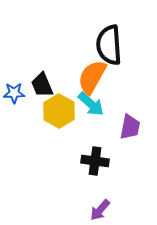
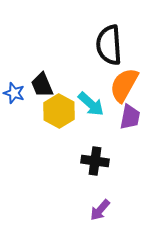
orange semicircle: moved 32 px right, 8 px down
blue star: rotated 20 degrees clockwise
purple trapezoid: moved 10 px up
